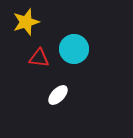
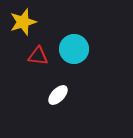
yellow star: moved 3 px left
red triangle: moved 1 px left, 2 px up
